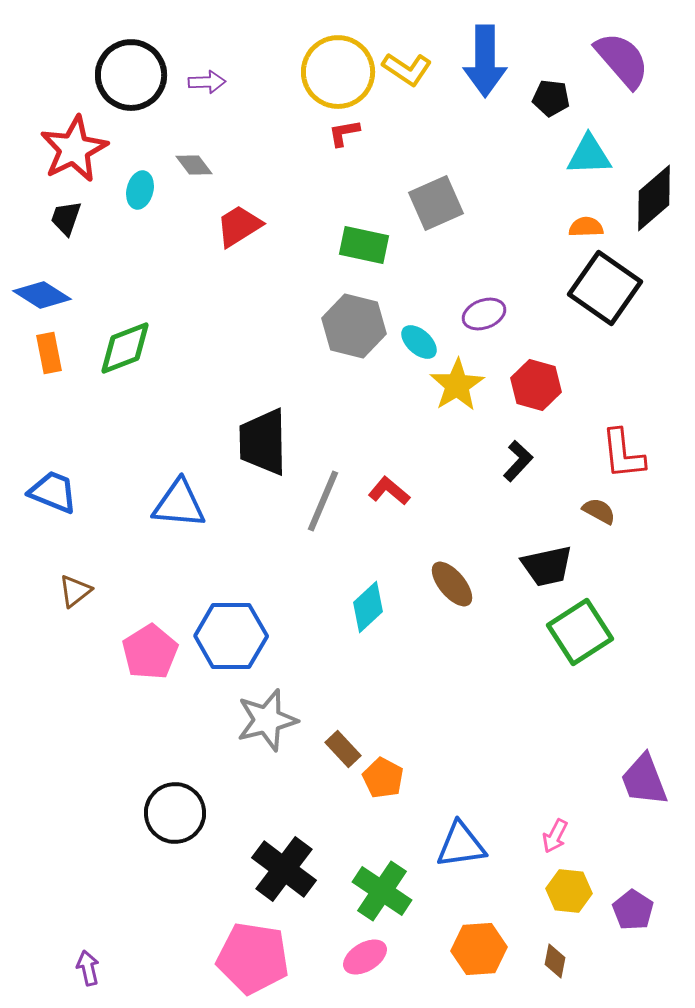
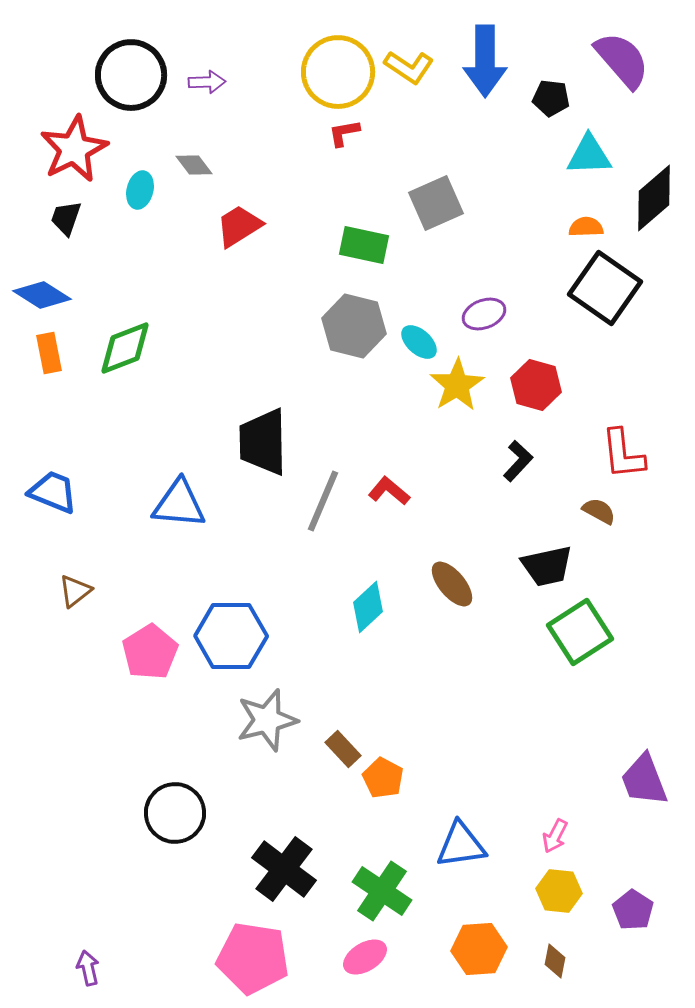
yellow L-shape at (407, 69): moved 2 px right, 2 px up
yellow hexagon at (569, 891): moved 10 px left
